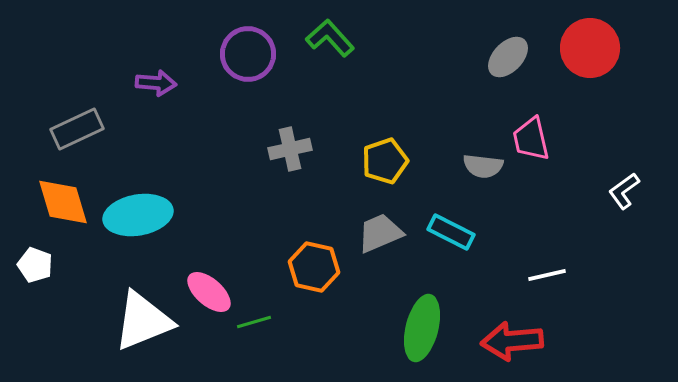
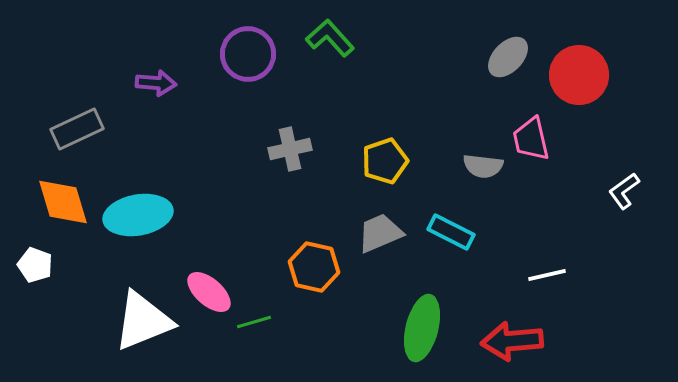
red circle: moved 11 px left, 27 px down
